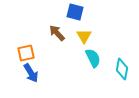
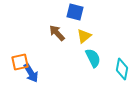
yellow triangle: rotated 21 degrees clockwise
orange square: moved 6 px left, 9 px down
